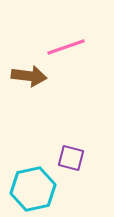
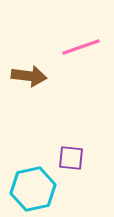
pink line: moved 15 px right
purple square: rotated 8 degrees counterclockwise
